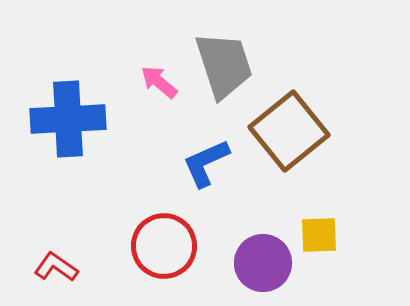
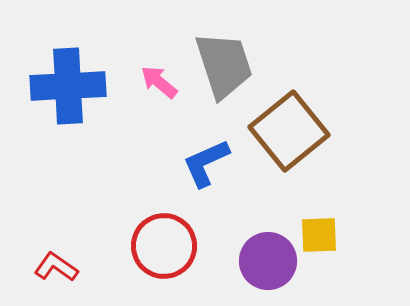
blue cross: moved 33 px up
purple circle: moved 5 px right, 2 px up
